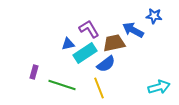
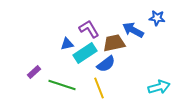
blue star: moved 3 px right, 2 px down
blue triangle: moved 1 px left
purple rectangle: rotated 32 degrees clockwise
